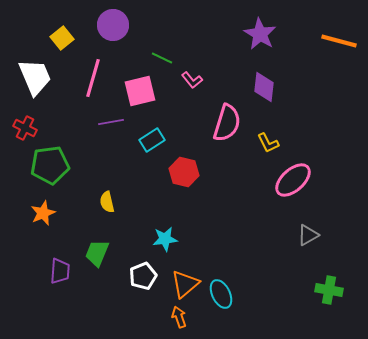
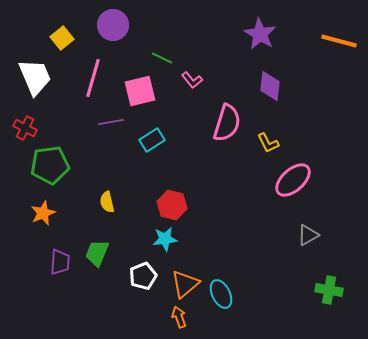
purple diamond: moved 6 px right, 1 px up
red hexagon: moved 12 px left, 33 px down
purple trapezoid: moved 9 px up
